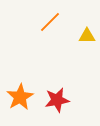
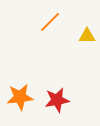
orange star: rotated 24 degrees clockwise
